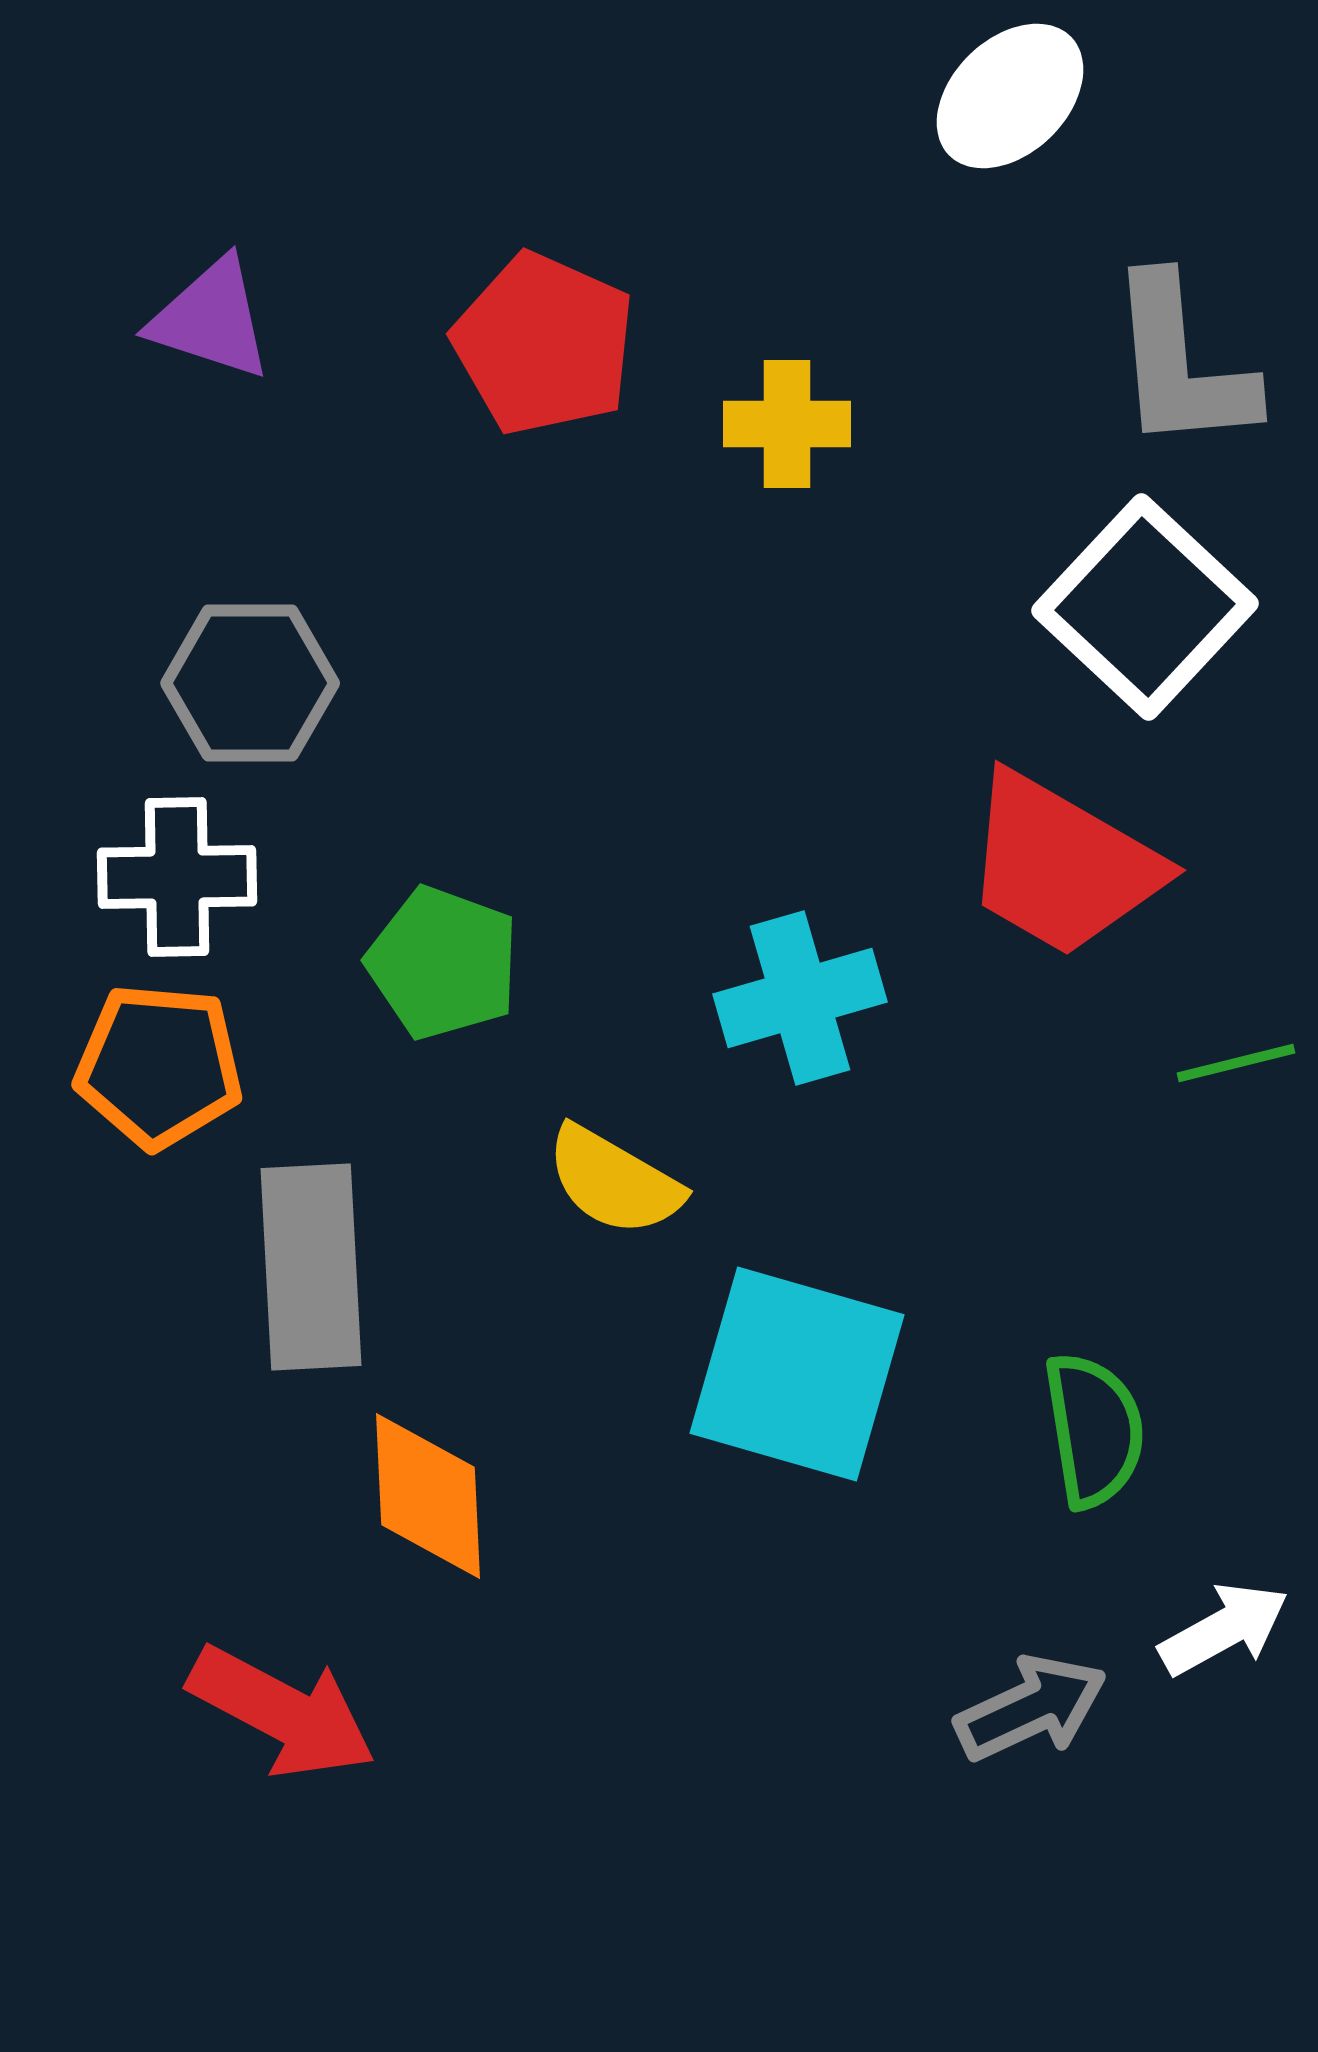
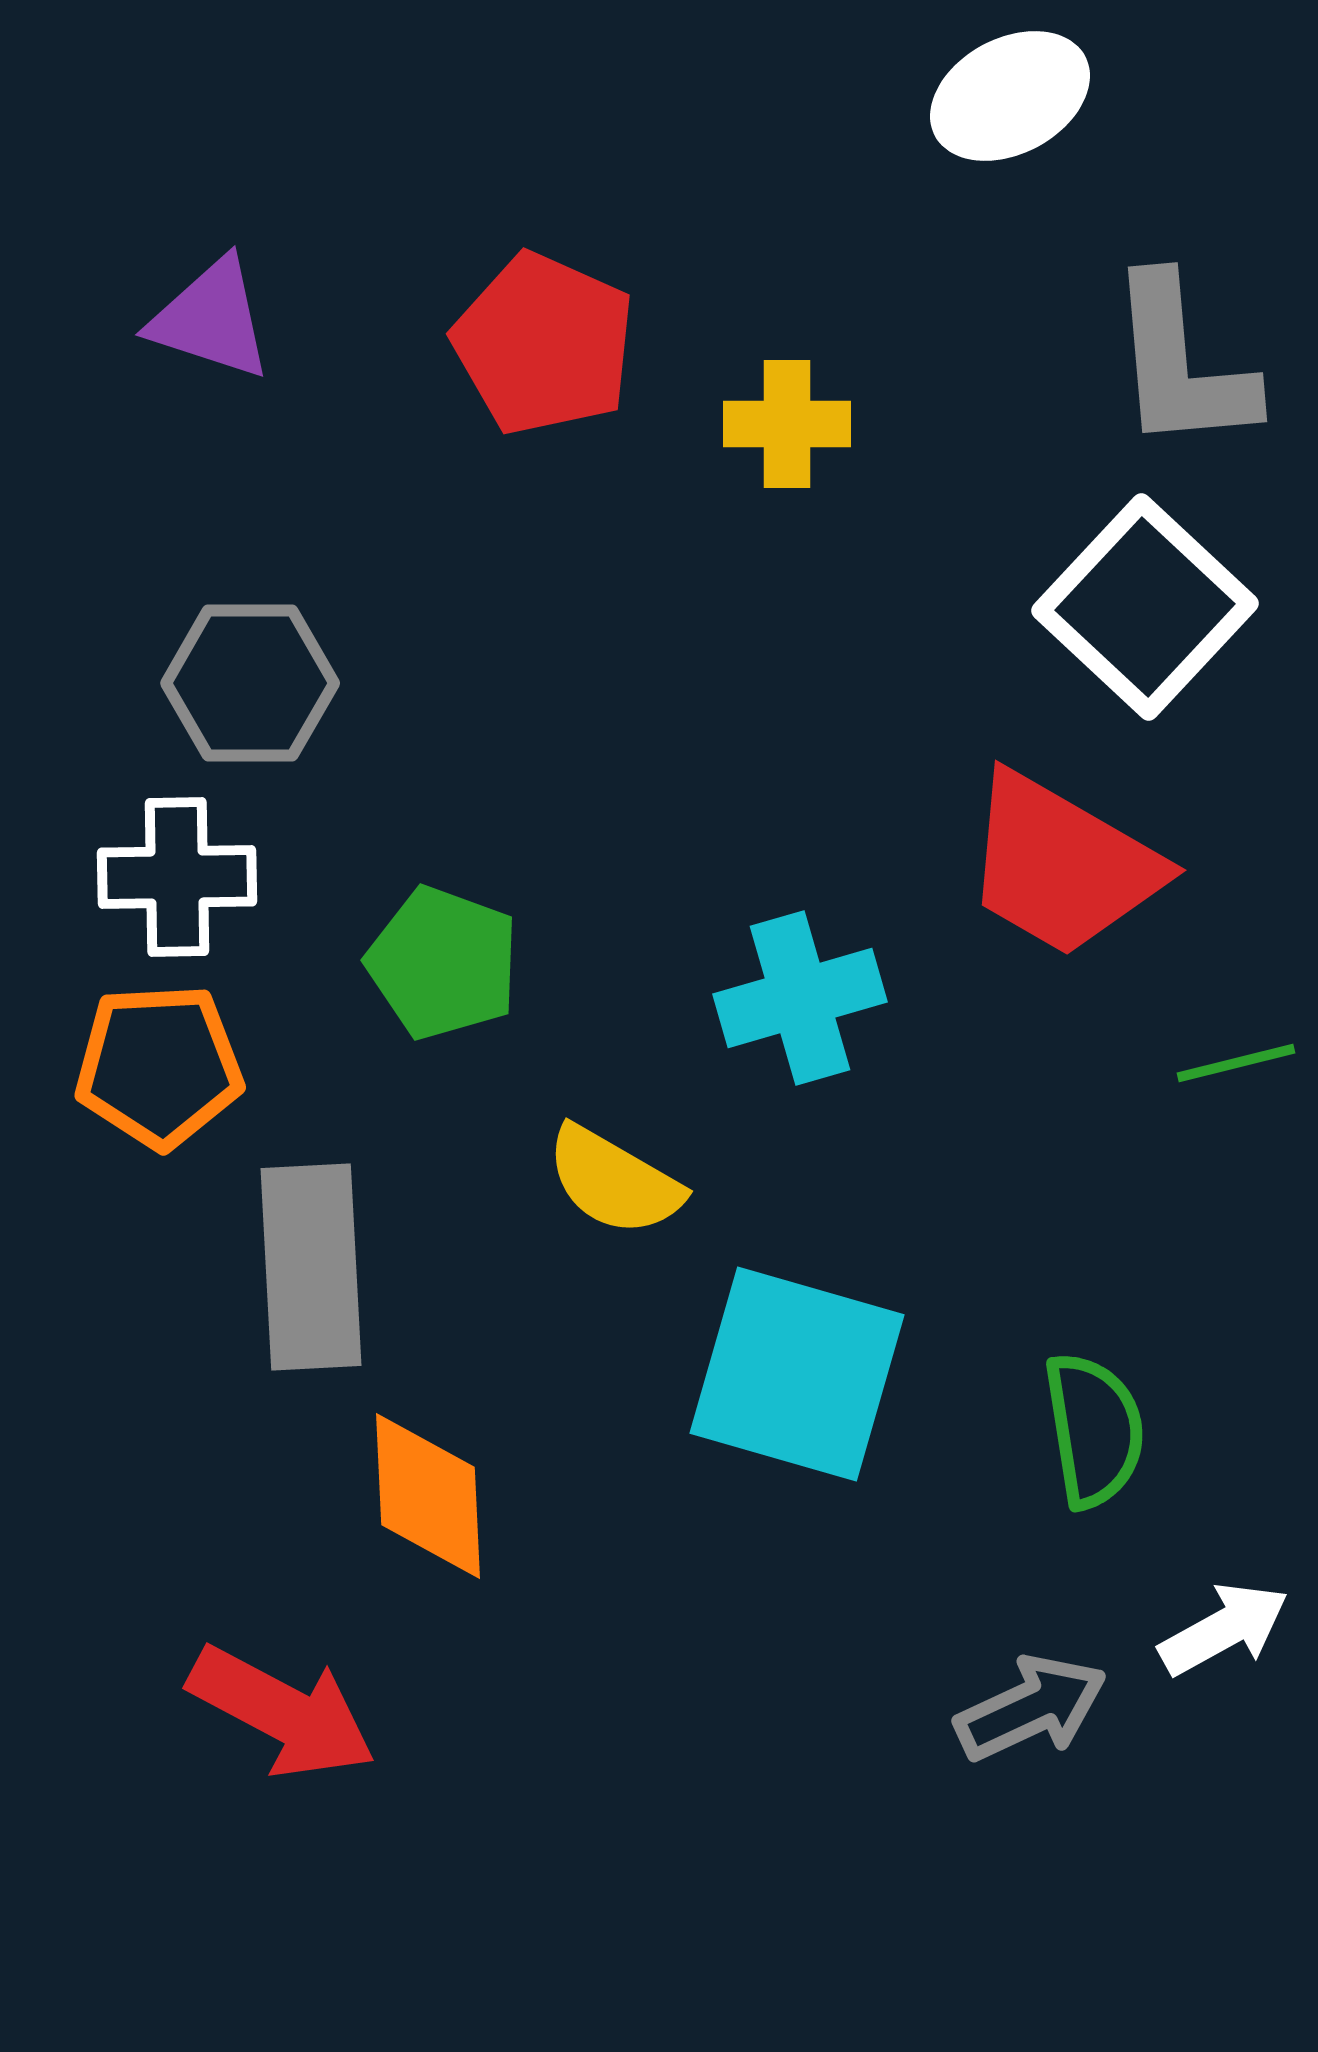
white ellipse: rotated 16 degrees clockwise
orange pentagon: rotated 8 degrees counterclockwise
